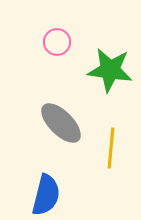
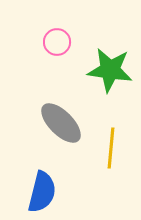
blue semicircle: moved 4 px left, 3 px up
